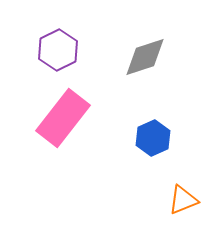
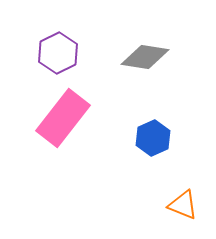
purple hexagon: moved 3 px down
gray diamond: rotated 27 degrees clockwise
orange triangle: moved 5 px down; rotated 44 degrees clockwise
